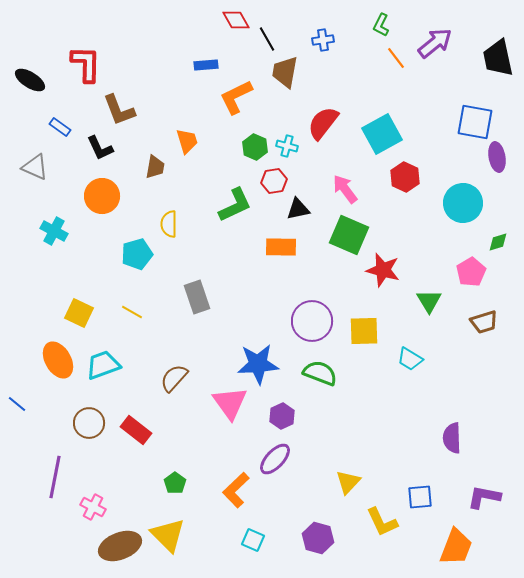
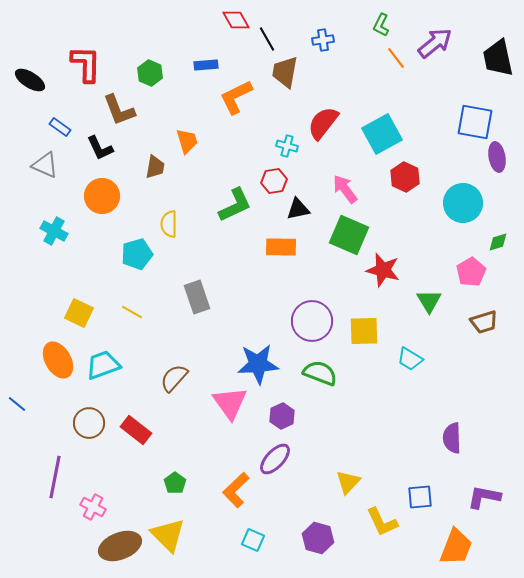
green hexagon at (255, 147): moved 105 px left, 74 px up
gray triangle at (35, 167): moved 10 px right, 2 px up
